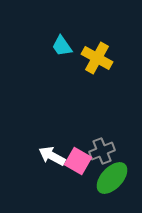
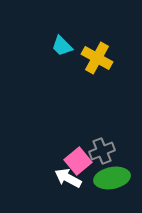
cyan trapezoid: rotated 10 degrees counterclockwise
white arrow: moved 16 px right, 22 px down
pink square: rotated 20 degrees clockwise
green ellipse: rotated 36 degrees clockwise
